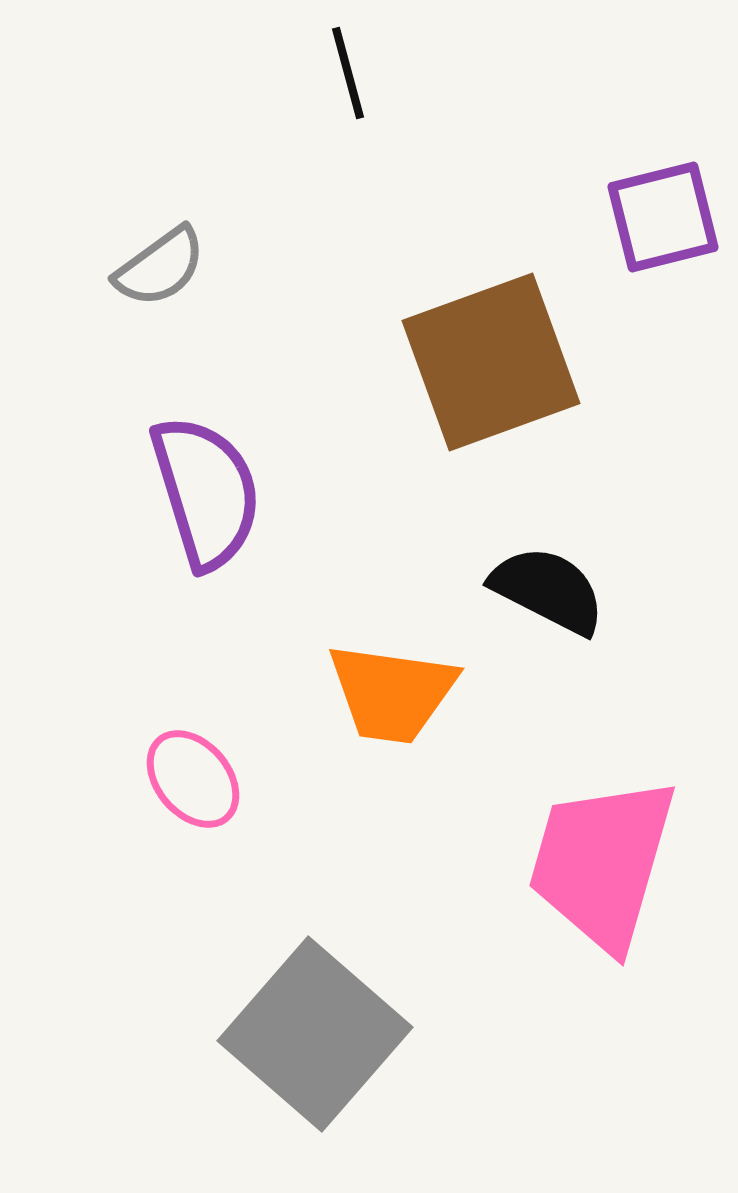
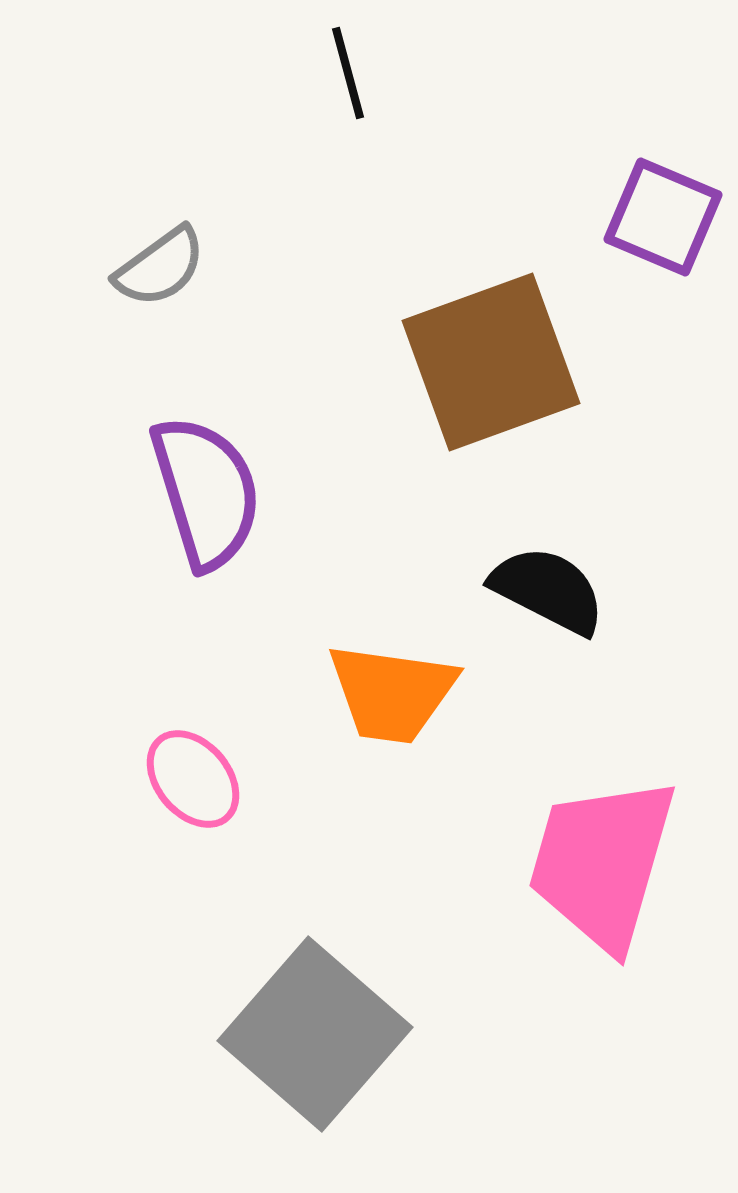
purple square: rotated 37 degrees clockwise
